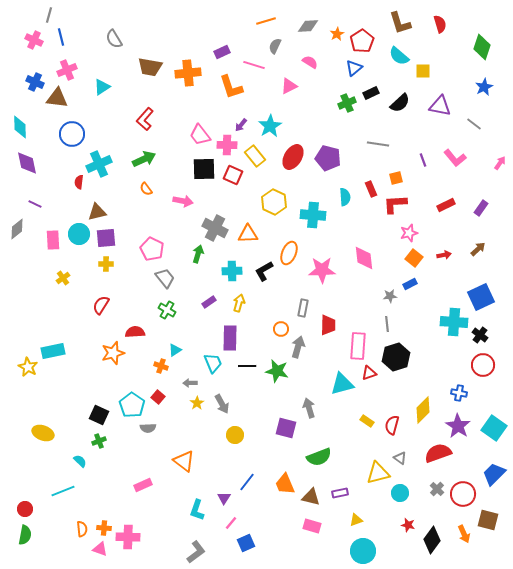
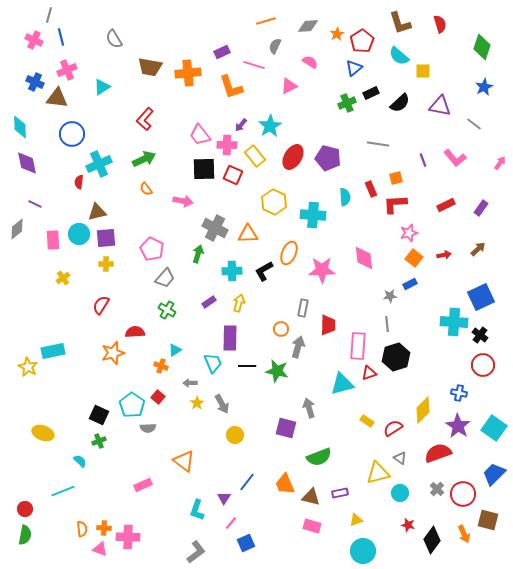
gray trapezoid at (165, 278): rotated 80 degrees clockwise
red semicircle at (392, 425): moved 1 px right, 3 px down; rotated 42 degrees clockwise
